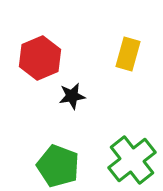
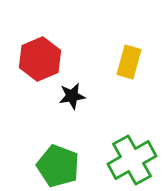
yellow rectangle: moved 1 px right, 8 px down
red hexagon: moved 1 px down
green cross: rotated 9 degrees clockwise
